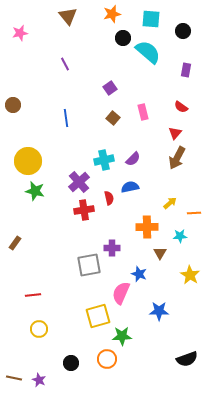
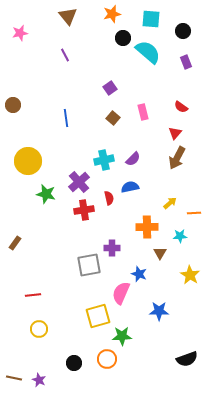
purple line at (65, 64): moved 9 px up
purple rectangle at (186, 70): moved 8 px up; rotated 32 degrees counterclockwise
green star at (35, 191): moved 11 px right, 3 px down
black circle at (71, 363): moved 3 px right
